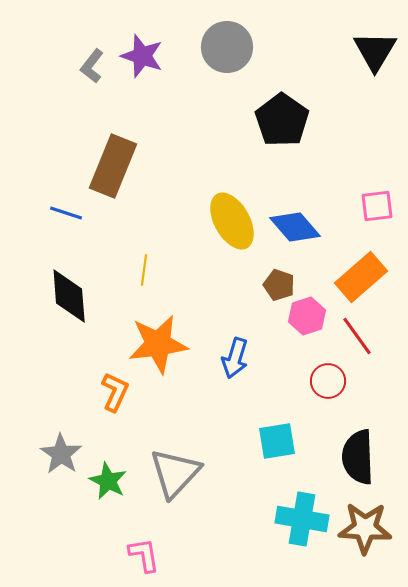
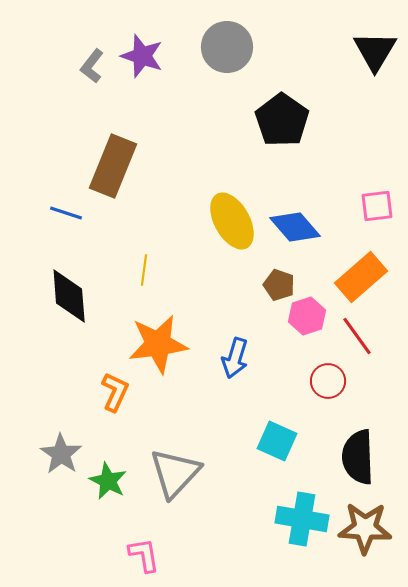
cyan square: rotated 33 degrees clockwise
